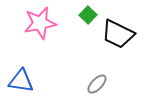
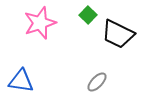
pink star: rotated 8 degrees counterclockwise
gray ellipse: moved 2 px up
